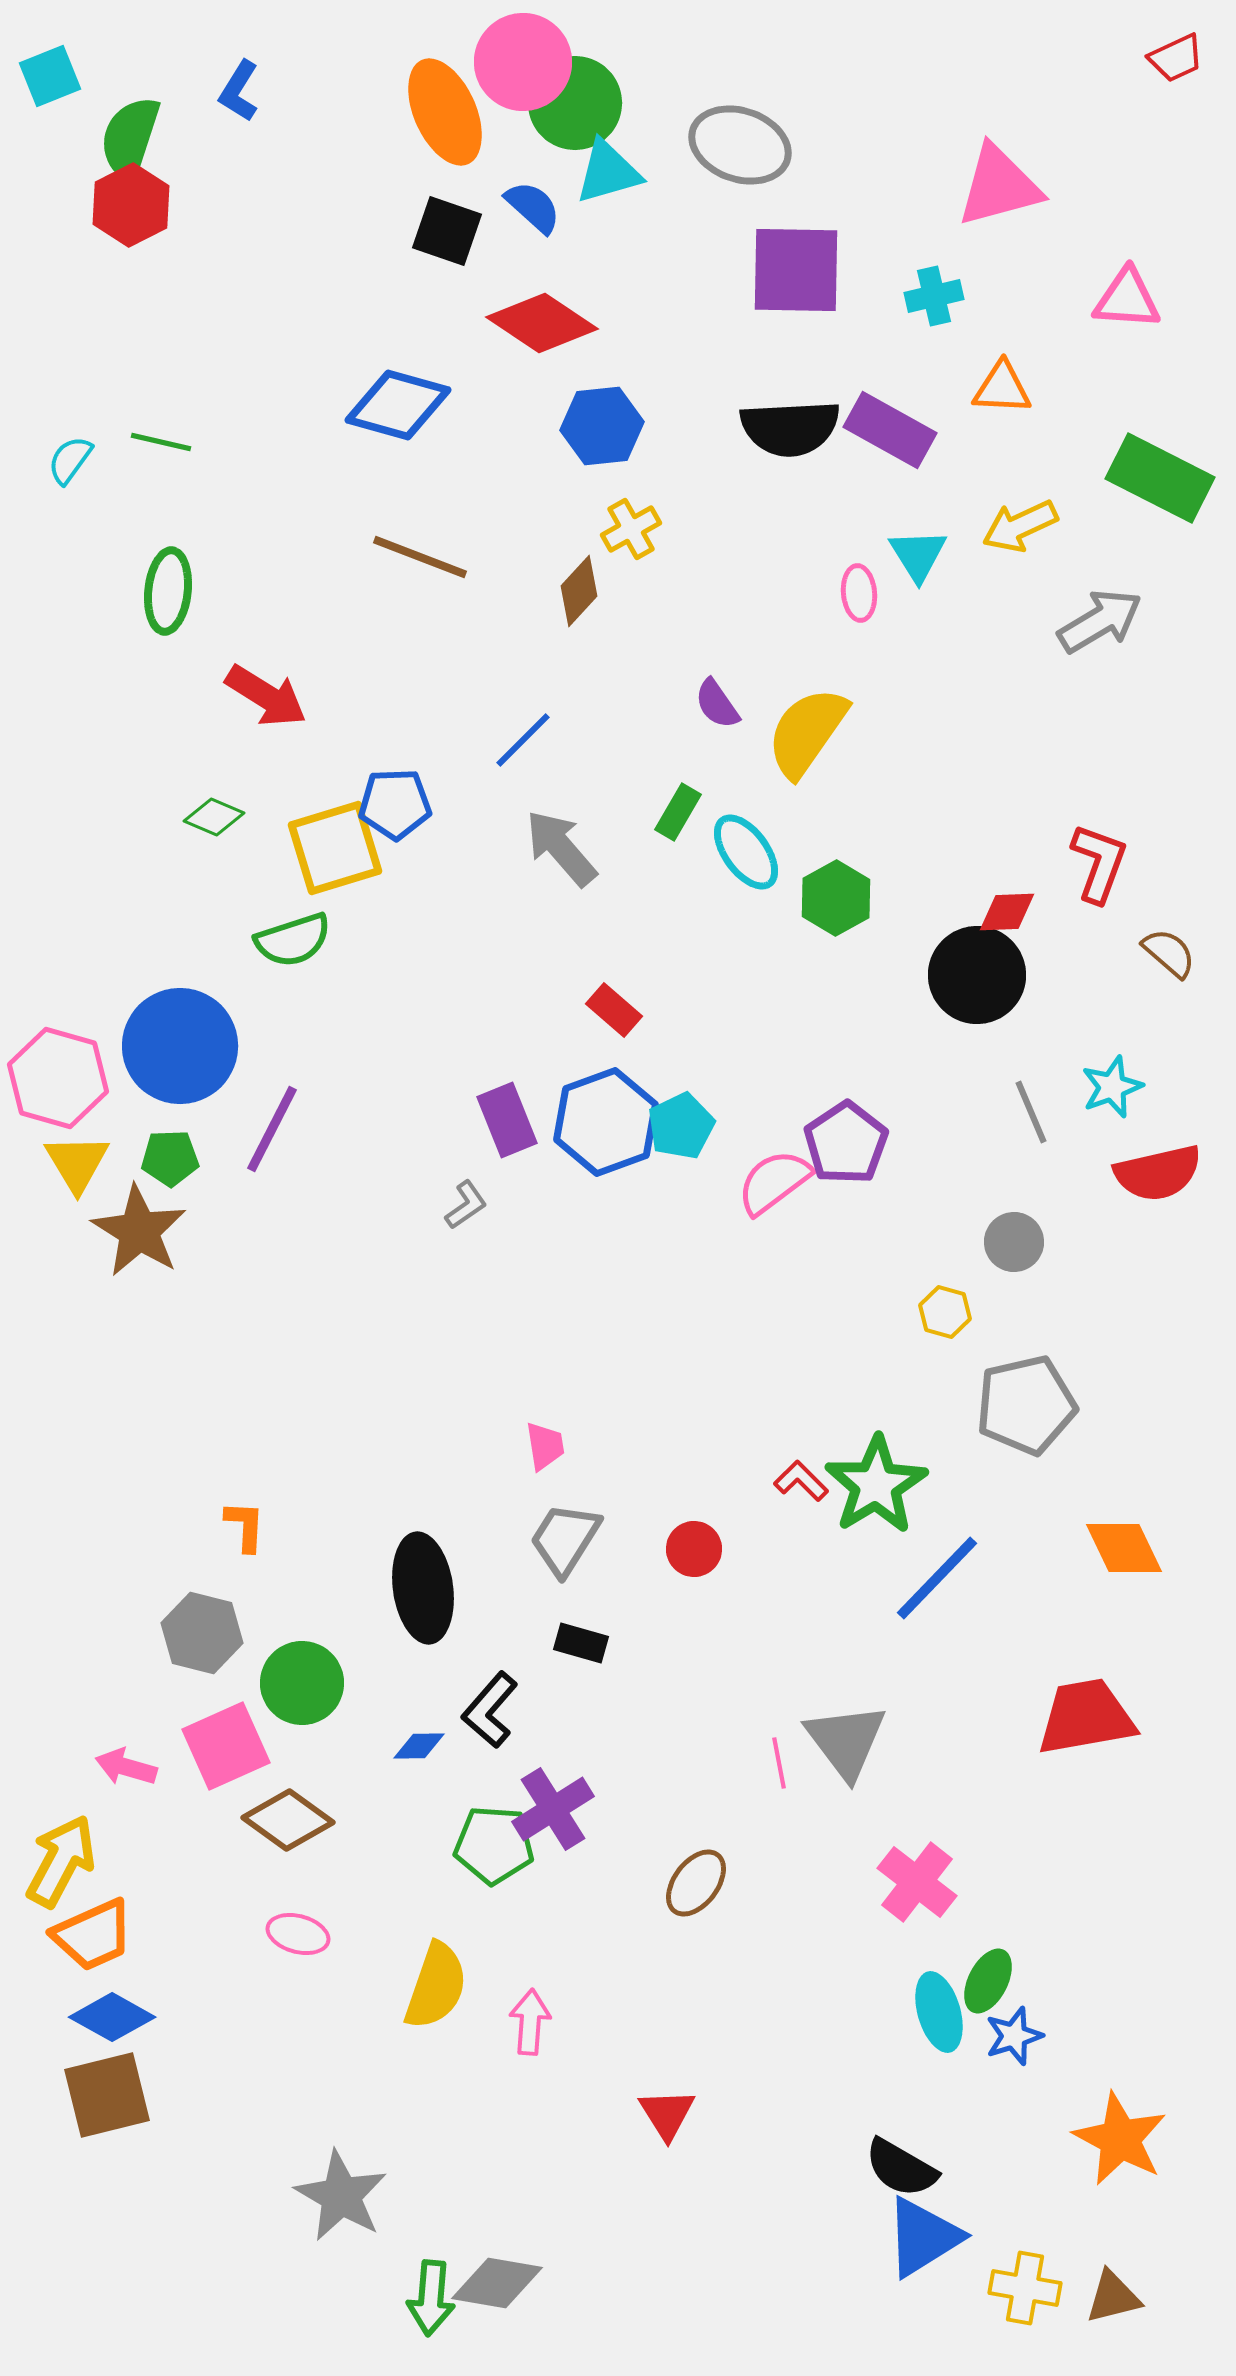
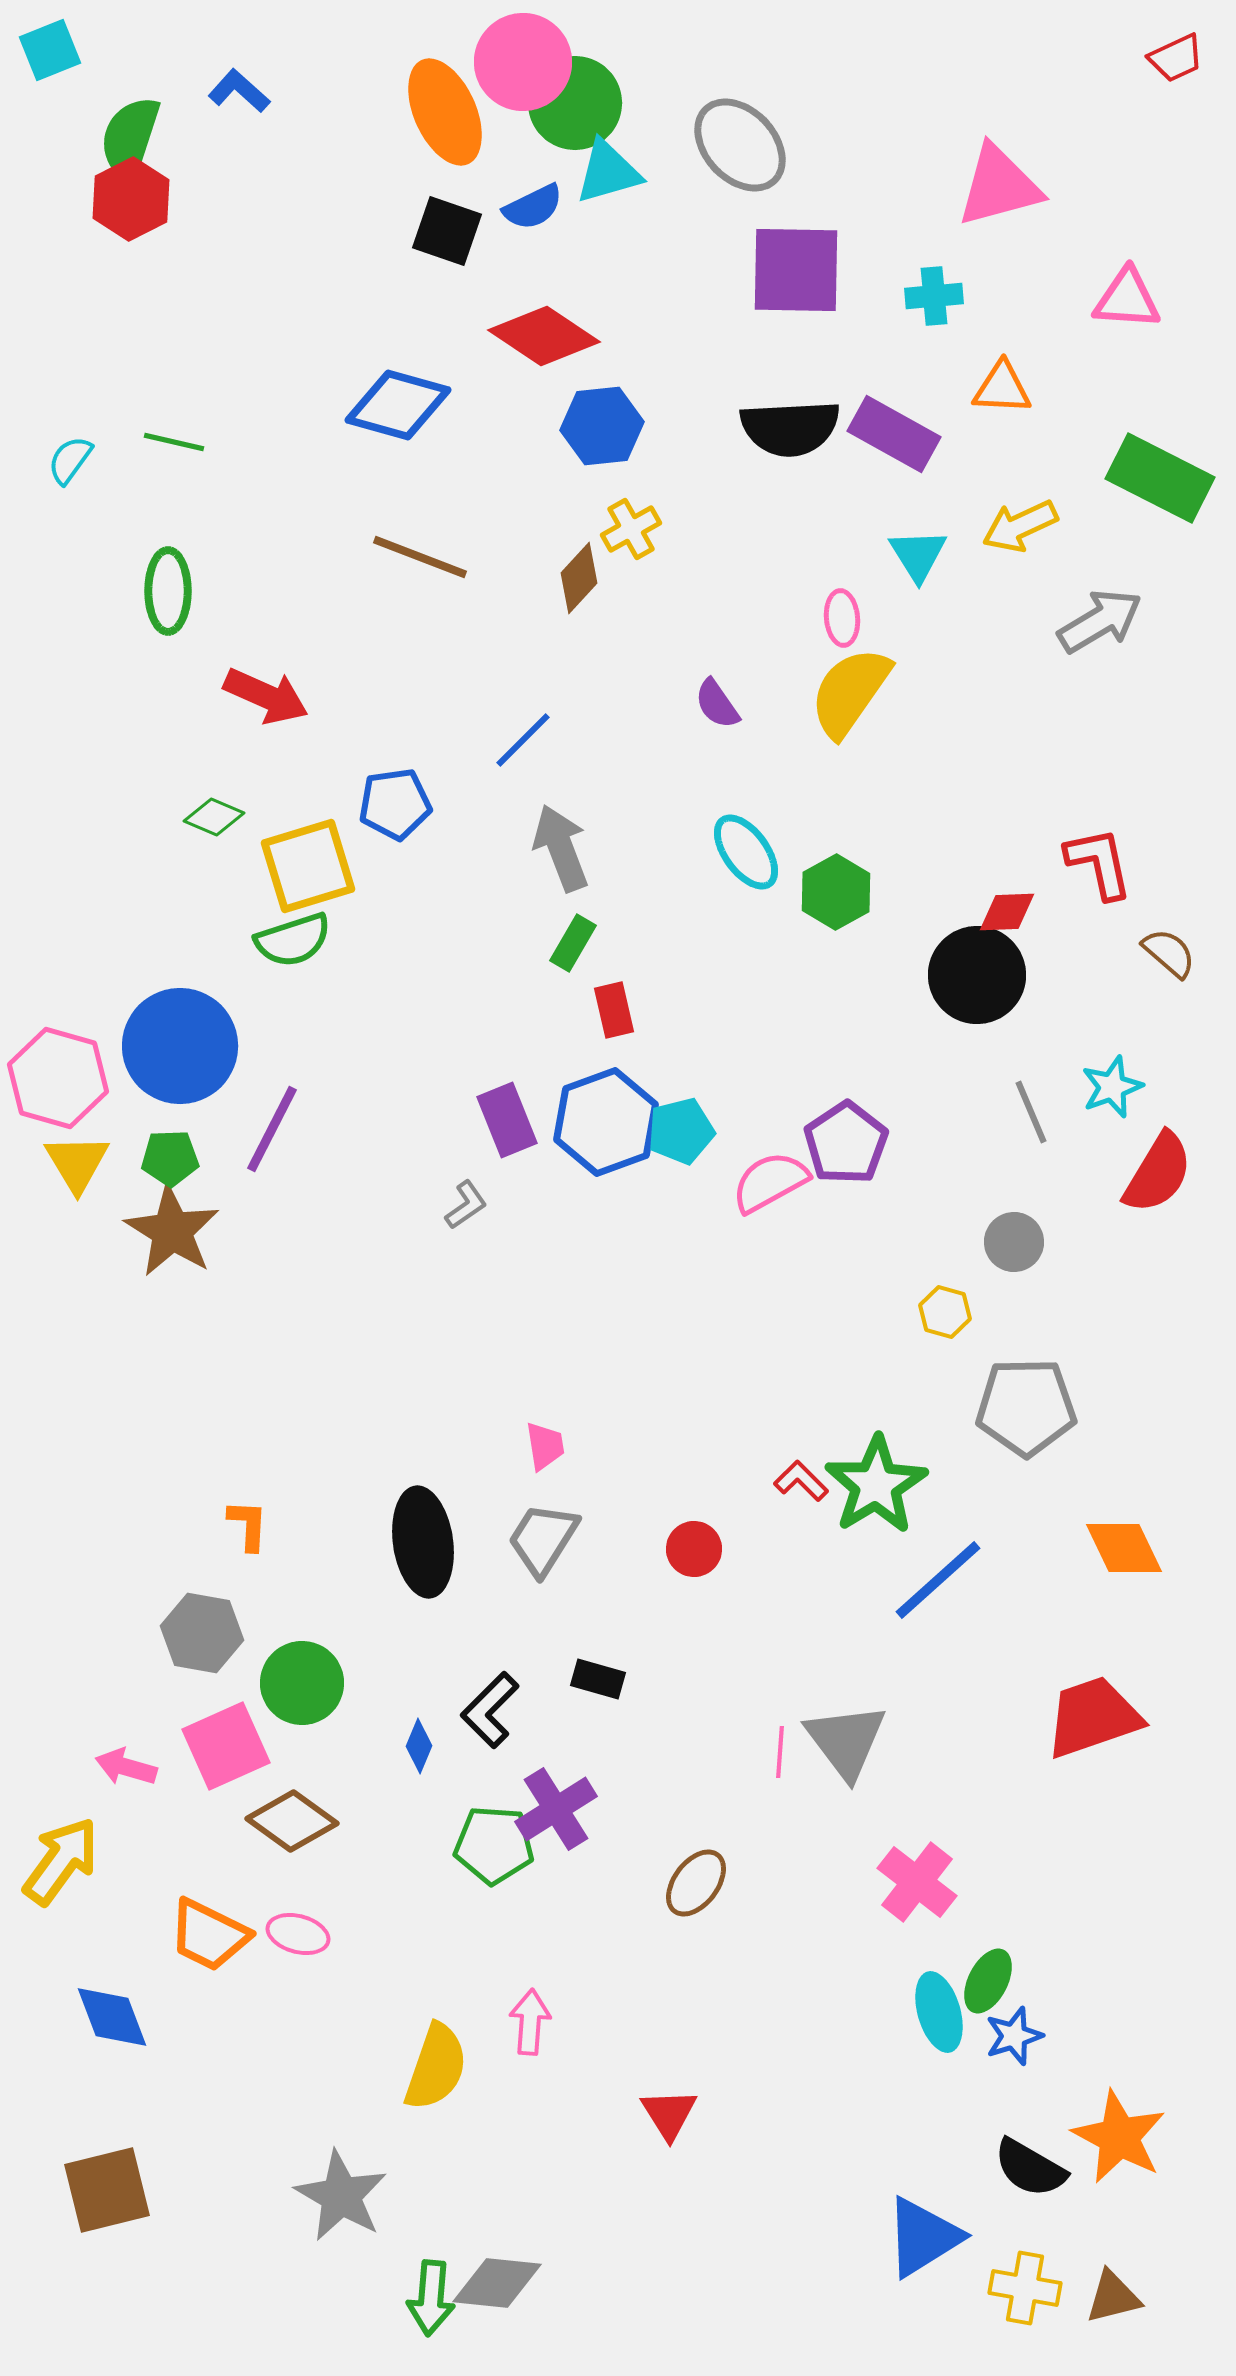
cyan square at (50, 76): moved 26 px up
blue L-shape at (239, 91): rotated 100 degrees clockwise
gray ellipse at (740, 145): rotated 28 degrees clockwise
red hexagon at (131, 205): moved 6 px up
blue semicircle at (533, 207): rotated 112 degrees clockwise
cyan cross at (934, 296): rotated 8 degrees clockwise
red diamond at (542, 323): moved 2 px right, 13 px down
purple rectangle at (890, 430): moved 4 px right, 4 px down
green line at (161, 442): moved 13 px right
green ellipse at (168, 591): rotated 6 degrees counterclockwise
brown diamond at (579, 591): moved 13 px up
pink ellipse at (859, 593): moved 17 px left, 25 px down
red arrow at (266, 696): rotated 8 degrees counterclockwise
yellow semicircle at (807, 732): moved 43 px right, 40 px up
blue pentagon at (395, 804): rotated 6 degrees counterclockwise
green rectangle at (678, 812): moved 105 px left, 131 px down
yellow square at (335, 848): moved 27 px left, 18 px down
gray arrow at (561, 848): rotated 20 degrees clockwise
red L-shape at (1099, 863): rotated 32 degrees counterclockwise
green hexagon at (836, 898): moved 6 px up
red rectangle at (614, 1010): rotated 36 degrees clockwise
cyan pentagon at (681, 1126): moved 5 px down; rotated 12 degrees clockwise
red semicircle at (1158, 1173): rotated 46 degrees counterclockwise
pink semicircle at (774, 1182): moved 4 px left; rotated 8 degrees clockwise
brown star at (139, 1231): moved 33 px right
gray pentagon at (1026, 1405): moved 2 px down; rotated 12 degrees clockwise
orange L-shape at (245, 1526): moved 3 px right, 1 px up
gray trapezoid at (565, 1539): moved 22 px left
blue line at (937, 1578): moved 1 px right, 2 px down; rotated 4 degrees clockwise
black ellipse at (423, 1588): moved 46 px up
gray hexagon at (202, 1633): rotated 4 degrees counterclockwise
black rectangle at (581, 1643): moved 17 px right, 36 px down
black L-shape at (490, 1710): rotated 4 degrees clockwise
red trapezoid at (1086, 1717): moved 7 px right; rotated 9 degrees counterclockwise
blue diamond at (419, 1746): rotated 66 degrees counterclockwise
pink line at (779, 1763): moved 1 px right, 11 px up; rotated 15 degrees clockwise
purple cross at (553, 1809): moved 3 px right
brown diamond at (288, 1820): moved 4 px right, 1 px down
yellow arrow at (61, 1861): rotated 8 degrees clockwise
orange trapezoid at (93, 1935): moved 116 px right; rotated 50 degrees clockwise
yellow semicircle at (436, 1986): moved 81 px down
blue diamond at (112, 2017): rotated 40 degrees clockwise
brown square at (107, 2095): moved 95 px down
red triangle at (667, 2114): moved 2 px right
orange star at (1120, 2139): moved 1 px left, 2 px up
black semicircle at (901, 2168): moved 129 px right
gray diamond at (497, 2283): rotated 4 degrees counterclockwise
